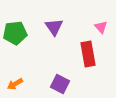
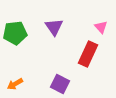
red rectangle: rotated 35 degrees clockwise
